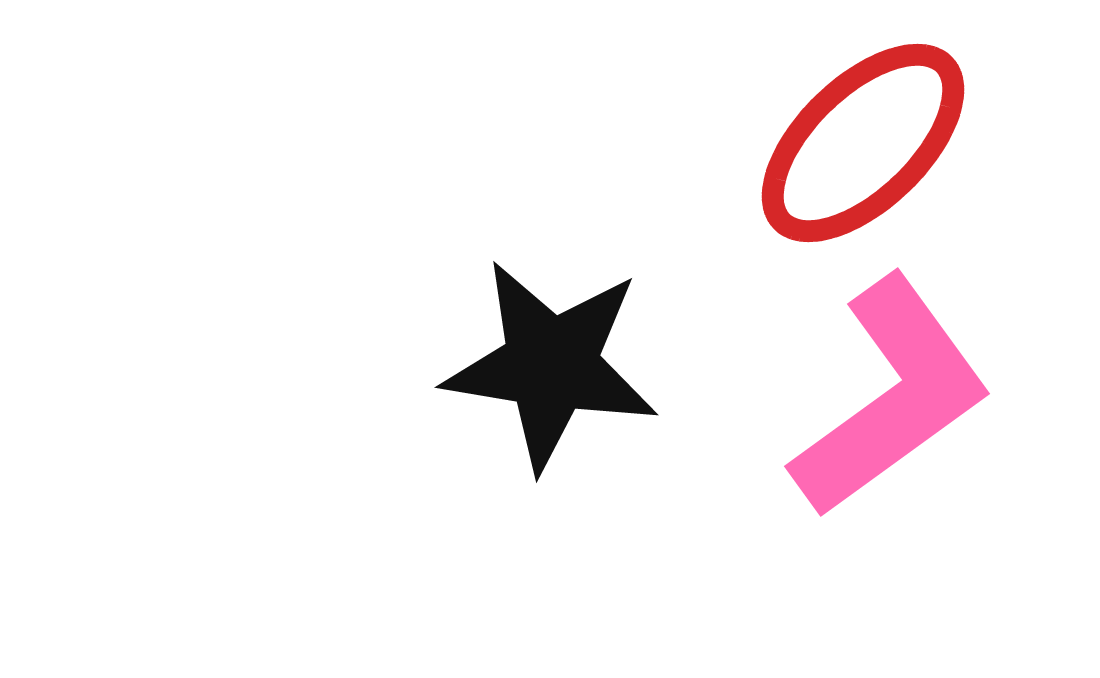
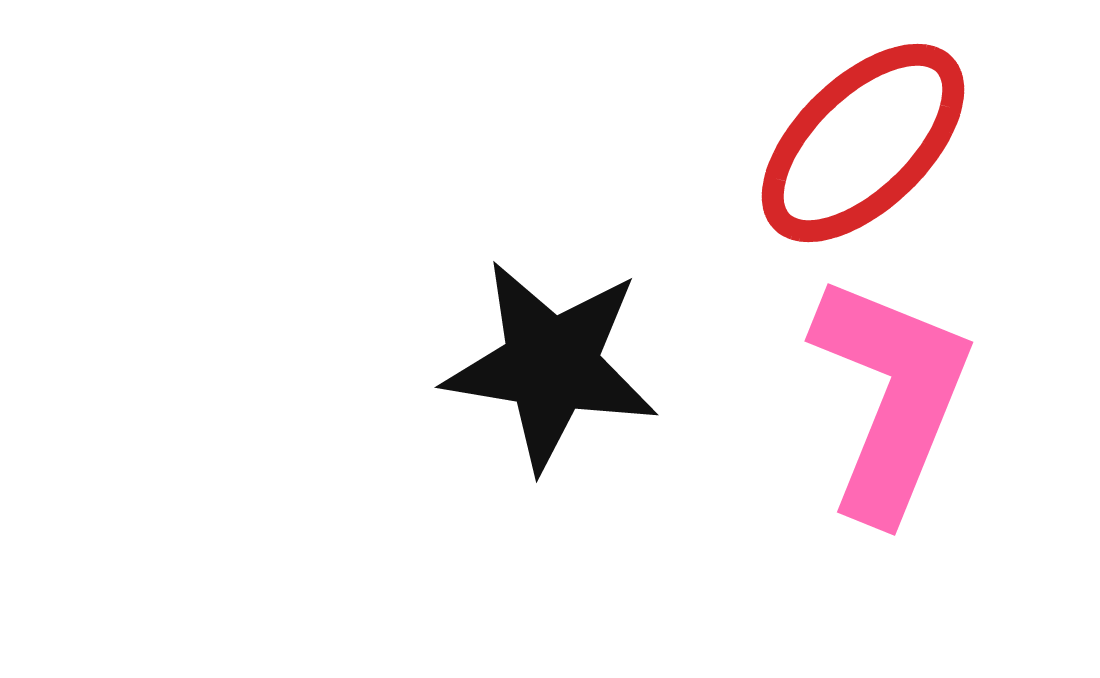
pink L-shape: rotated 32 degrees counterclockwise
